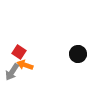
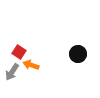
orange arrow: moved 6 px right
